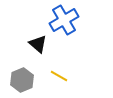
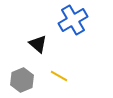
blue cross: moved 9 px right
